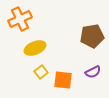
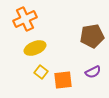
orange cross: moved 5 px right
yellow square: rotated 16 degrees counterclockwise
orange square: rotated 12 degrees counterclockwise
